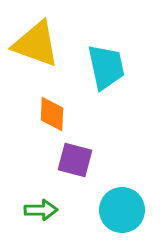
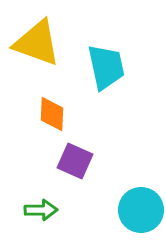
yellow triangle: moved 1 px right, 1 px up
purple square: moved 1 px down; rotated 9 degrees clockwise
cyan circle: moved 19 px right
